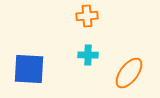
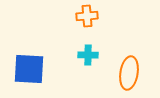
orange ellipse: rotated 28 degrees counterclockwise
